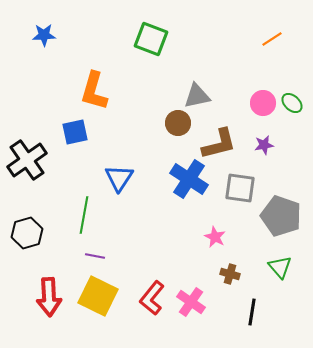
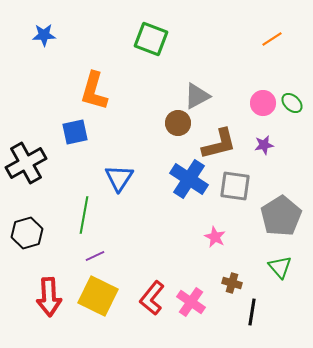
gray triangle: rotated 16 degrees counterclockwise
black cross: moved 1 px left, 3 px down; rotated 6 degrees clockwise
gray square: moved 5 px left, 2 px up
gray pentagon: rotated 21 degrees clockwise
purple line: rotated 36 degrees counterclockwise
brown cross: moved 2 px right, 9 px down
